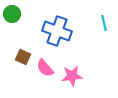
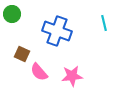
brown square: moved 1 px left, 3 px up
pink semicircle: moved 6 px left, 4 px down
